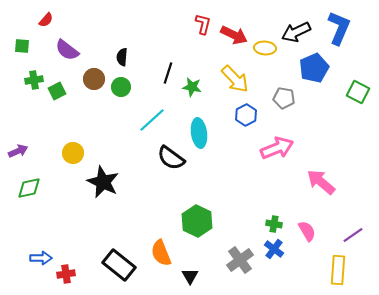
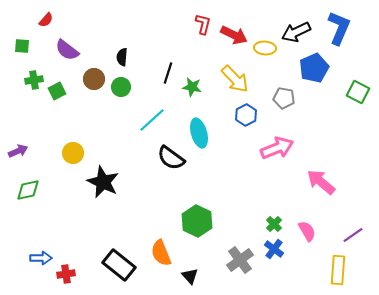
cyan ellipse at (199, 133): rotated 8 degrees counterclockwise
green diamond at (29, 188): moved 1 px left, 2 px down
green cross at (274, 224): rotated 35 degrees clockwise
black triangle at (190, 276): rotated 12 degrees counterclockwise
